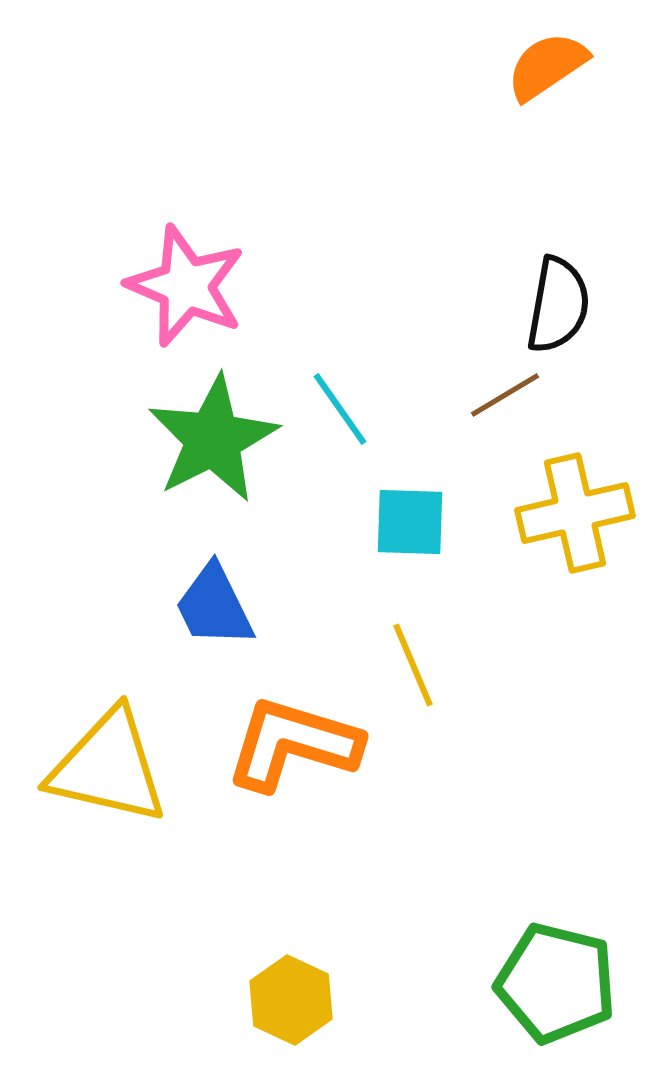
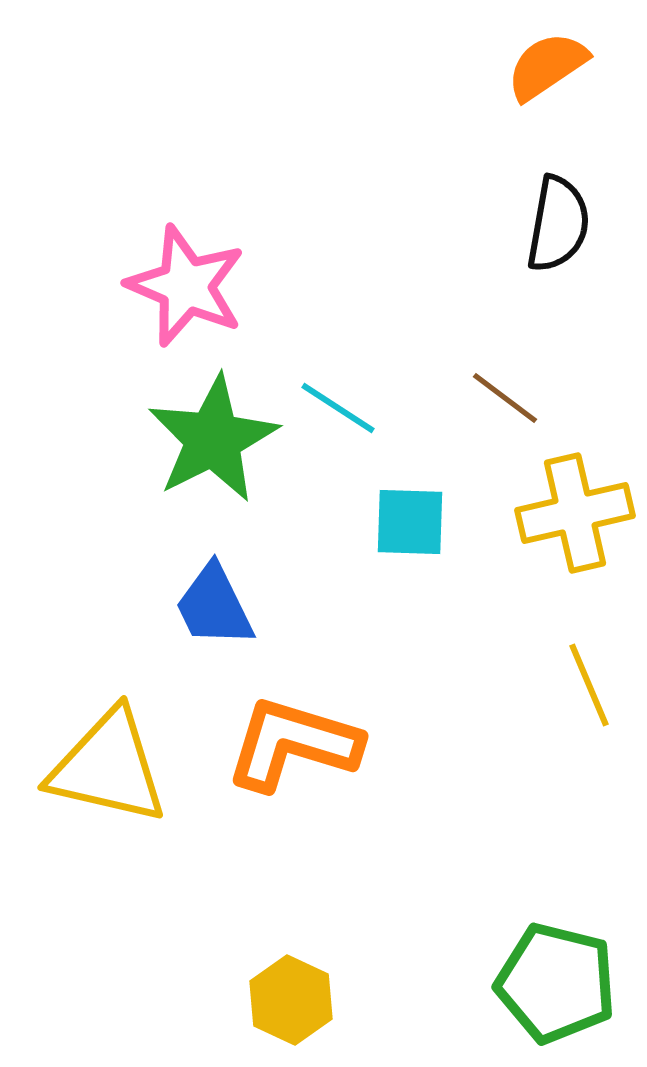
black semicircle: moved 81 px up
brown line: moved 3 px down; rotated 68 degrees clockwise
cyan line: moved 2 px left, 1 px up; rotated 22 degrees counterclockwise
yellow line: moved 176 px right, 20 px down
